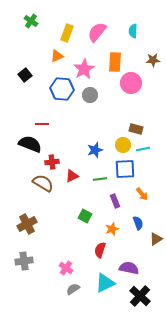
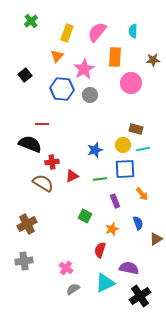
green cross: rotated 16 degrees clockwise
orange triangle: rotated 24 degrees counterclockwise
orange rectangle: moved 5 px up
black cross: rotated 15 degrees clockwise
